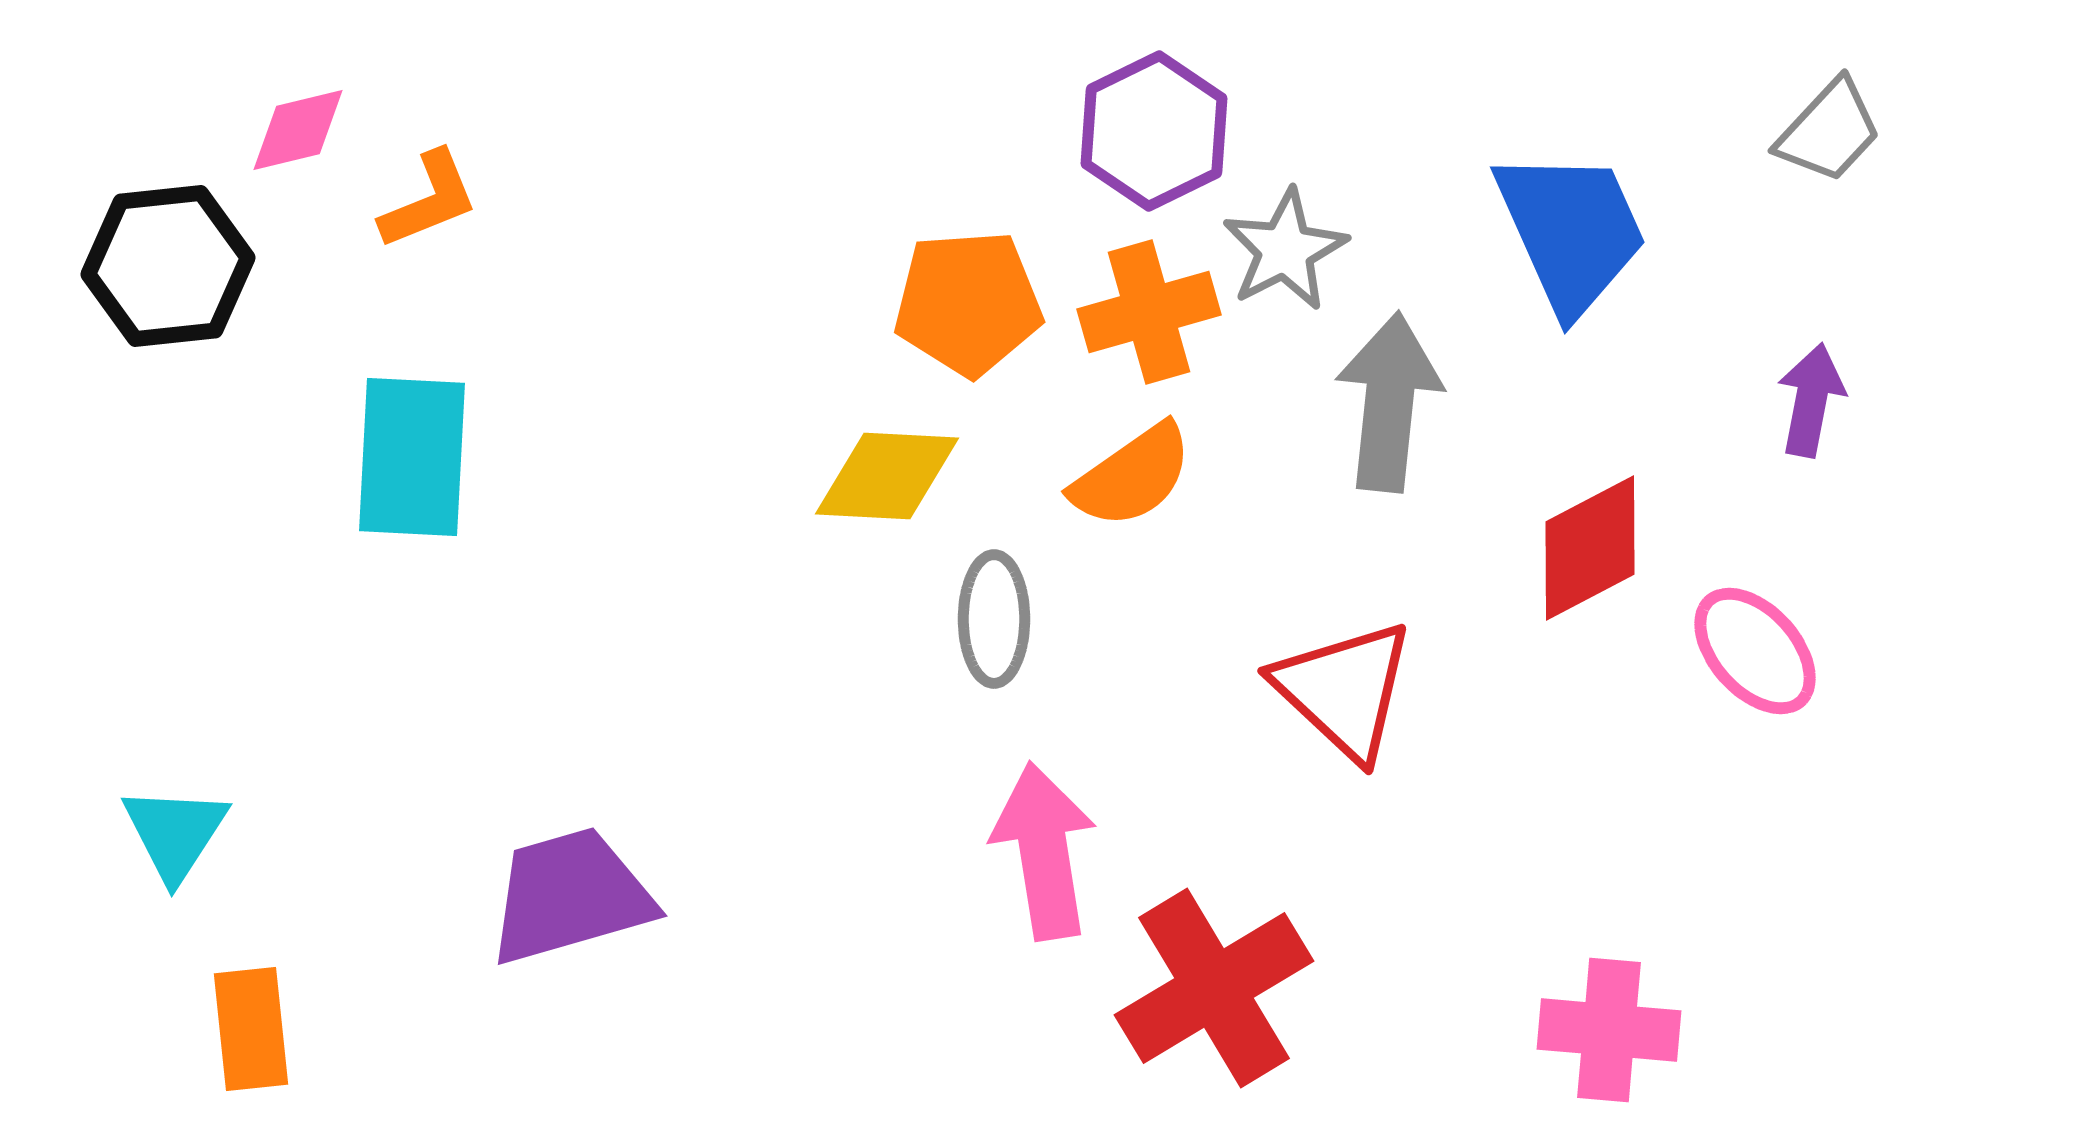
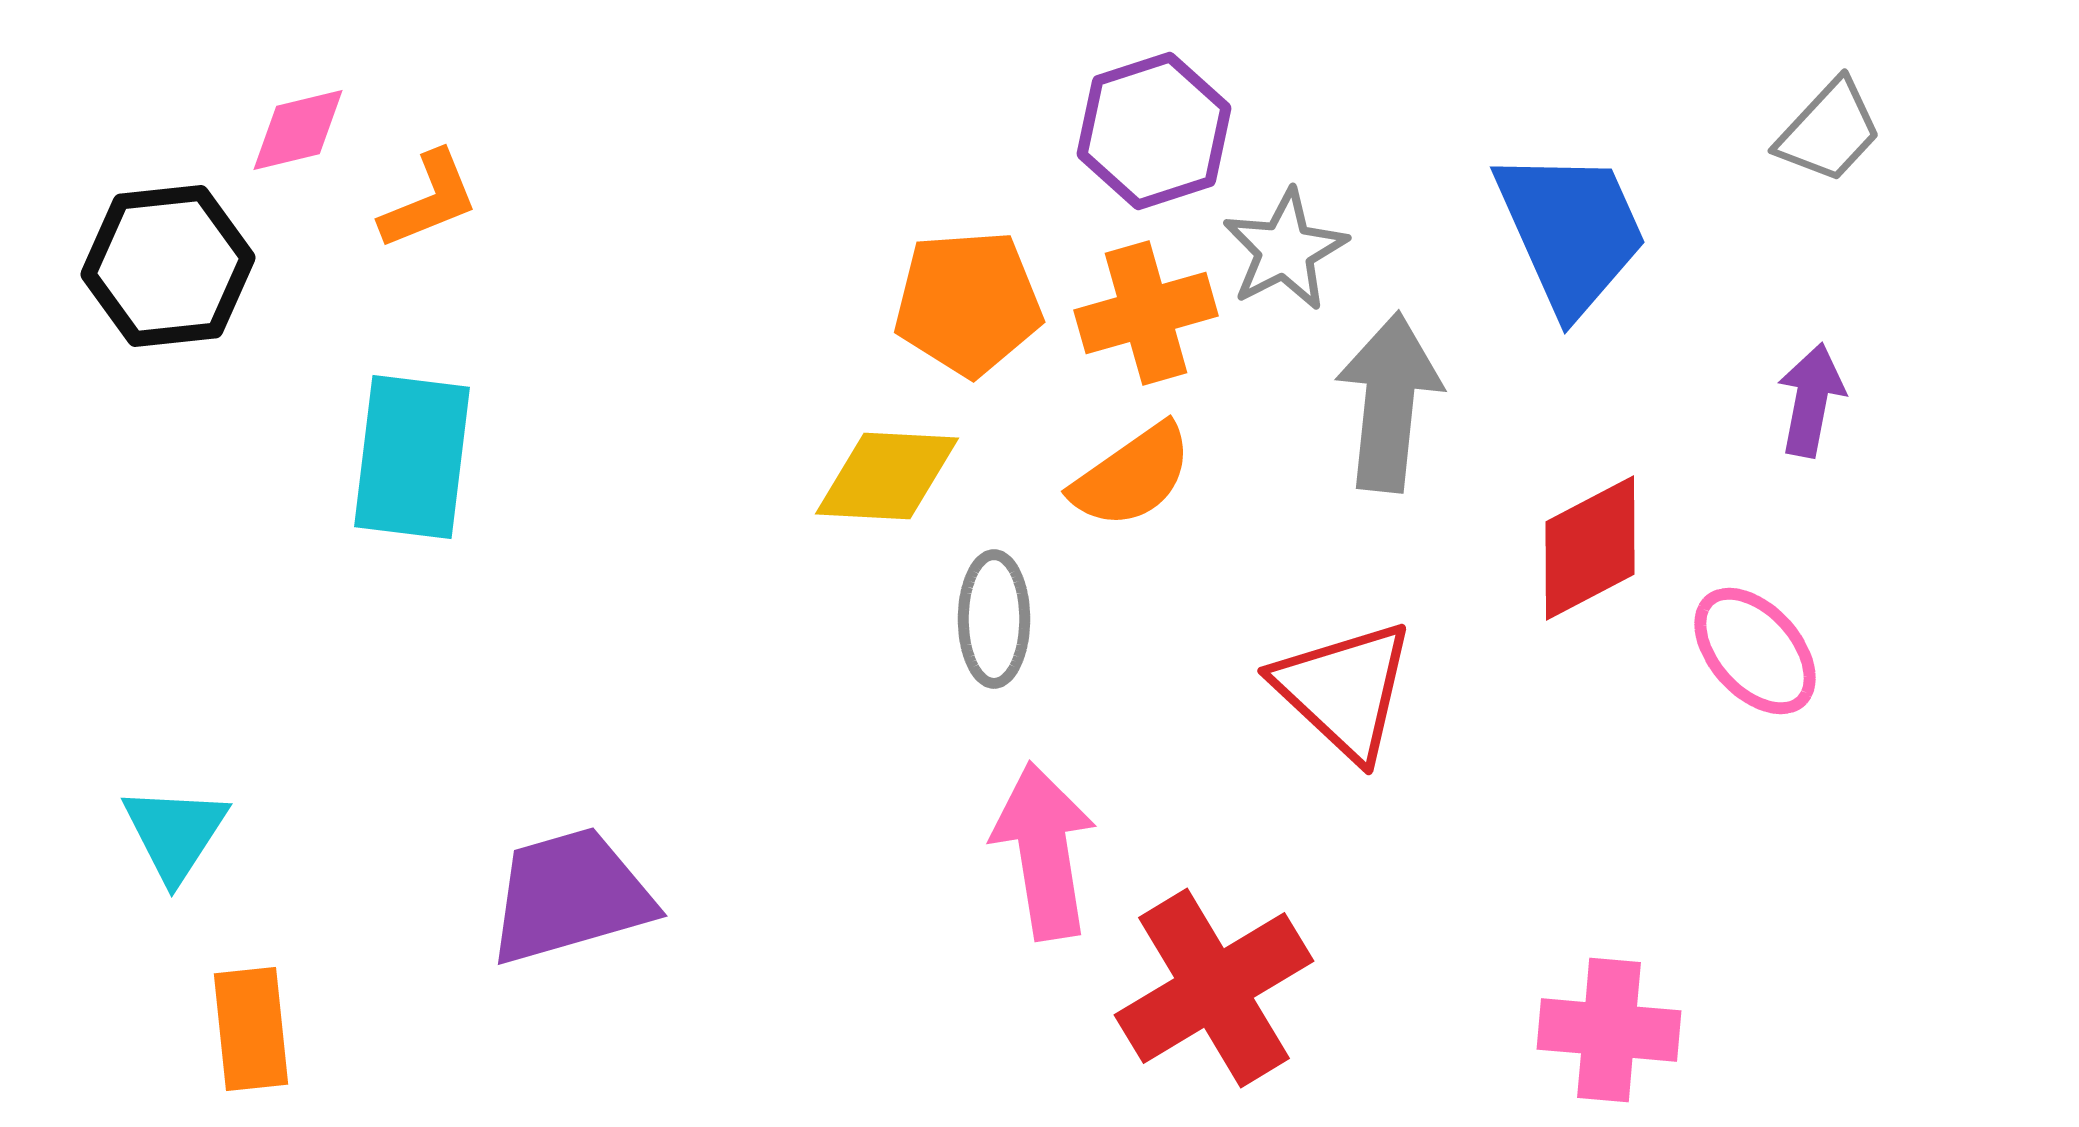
purple hexagon: rotated 8 degrees clockwise
orange cross: moved 3 px left, 1 px down
cyan rectangle: rotated 4 degrees clockwise
